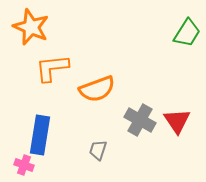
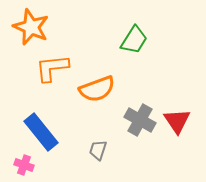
green trapezoid: moved 53 px left, 7 px down
blue rectangle: moved 1 px right, 3 px up; rotated 48 degrees counterclockwise
